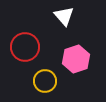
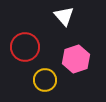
yellow circle: moved 1 px up
